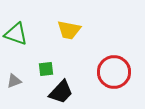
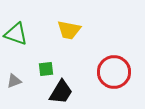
black trapezoid: rotated 12 degrees counterclockwise
